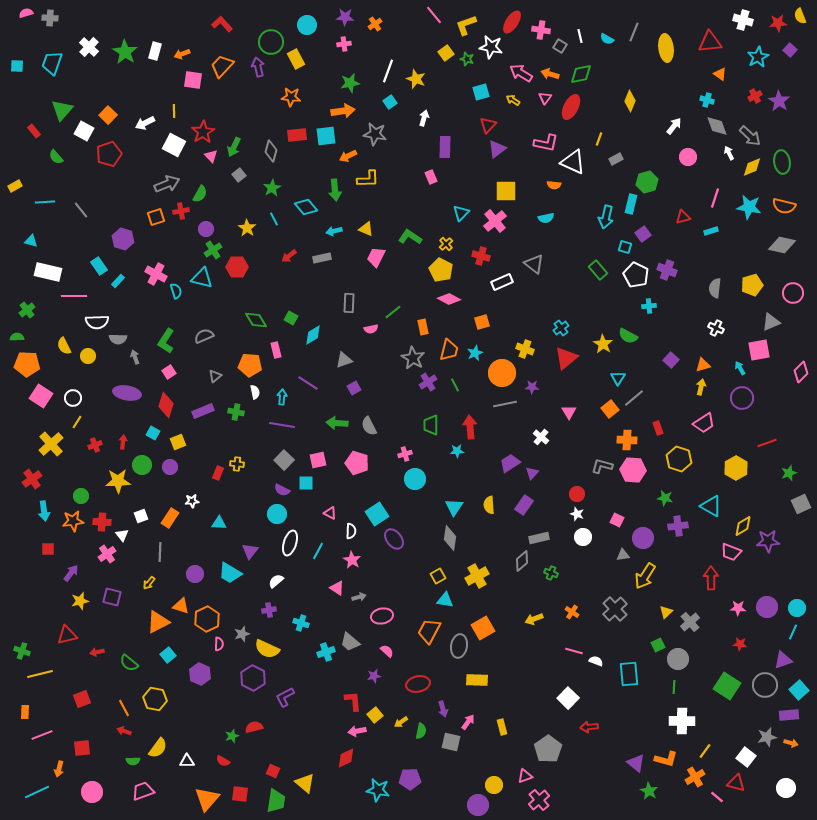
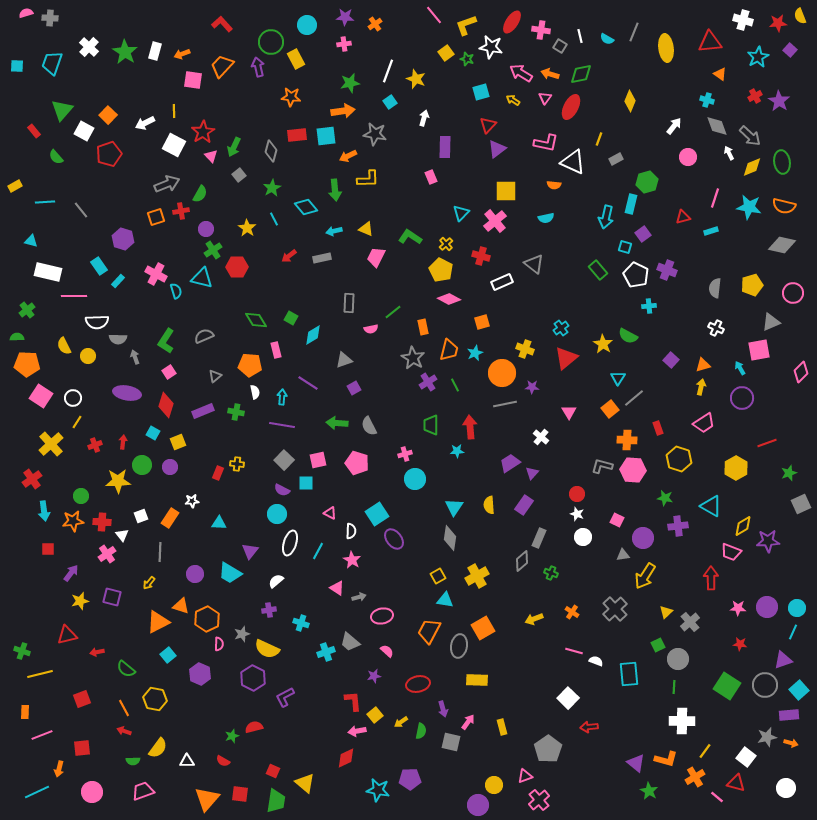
gray rectangle at (539, 538): rotated 54 degrees counterclockwise
green semicircle at (129, 663): moved 3 px left, 6 px down
